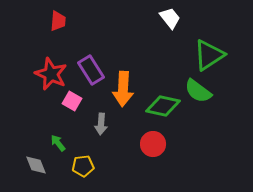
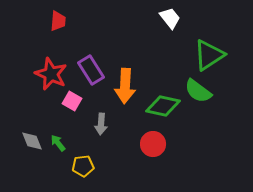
orange arrow: moved 2 px right, 3 px up
gray diamond: moved 4 px left, 24 px up
